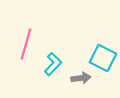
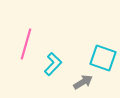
cyan square: rotated 8 degrees counterclockwise
gray arrow: moved 2 px right, 4 px down; rotated 24 degrees counterclockwise
